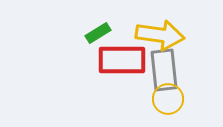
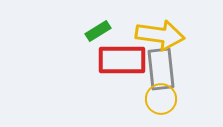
green rectangle: moved 2 px up
gray rectangle: moved 3 px left, 1 px up
yellow circle: moved 7 px left
